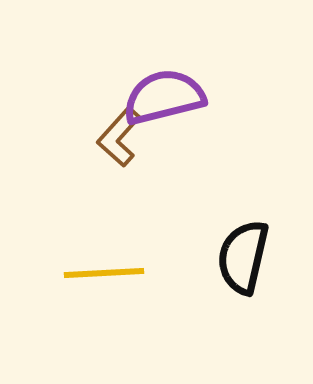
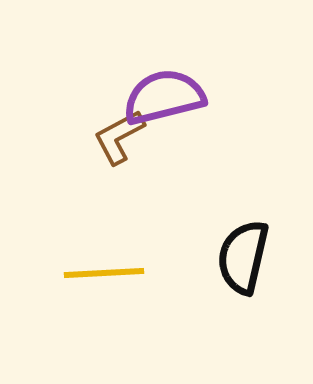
brown L-shape: rotated 20 degrees clockwise
